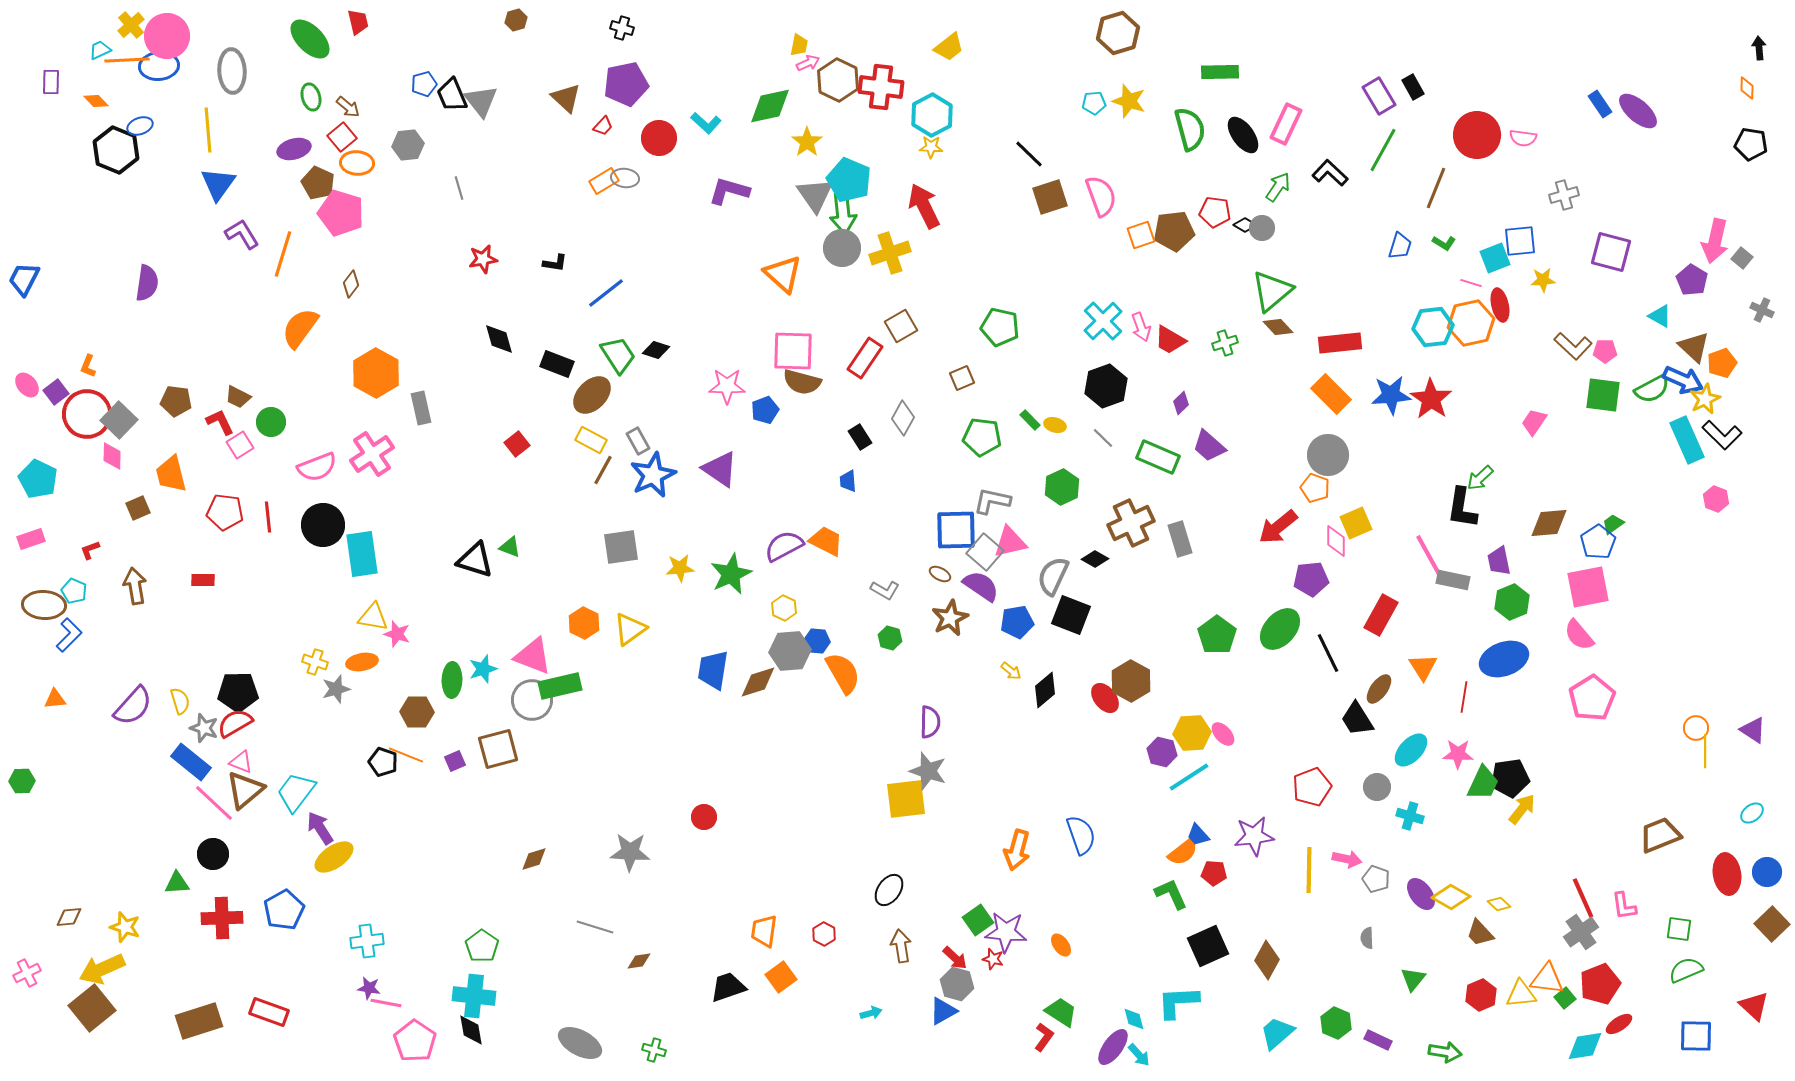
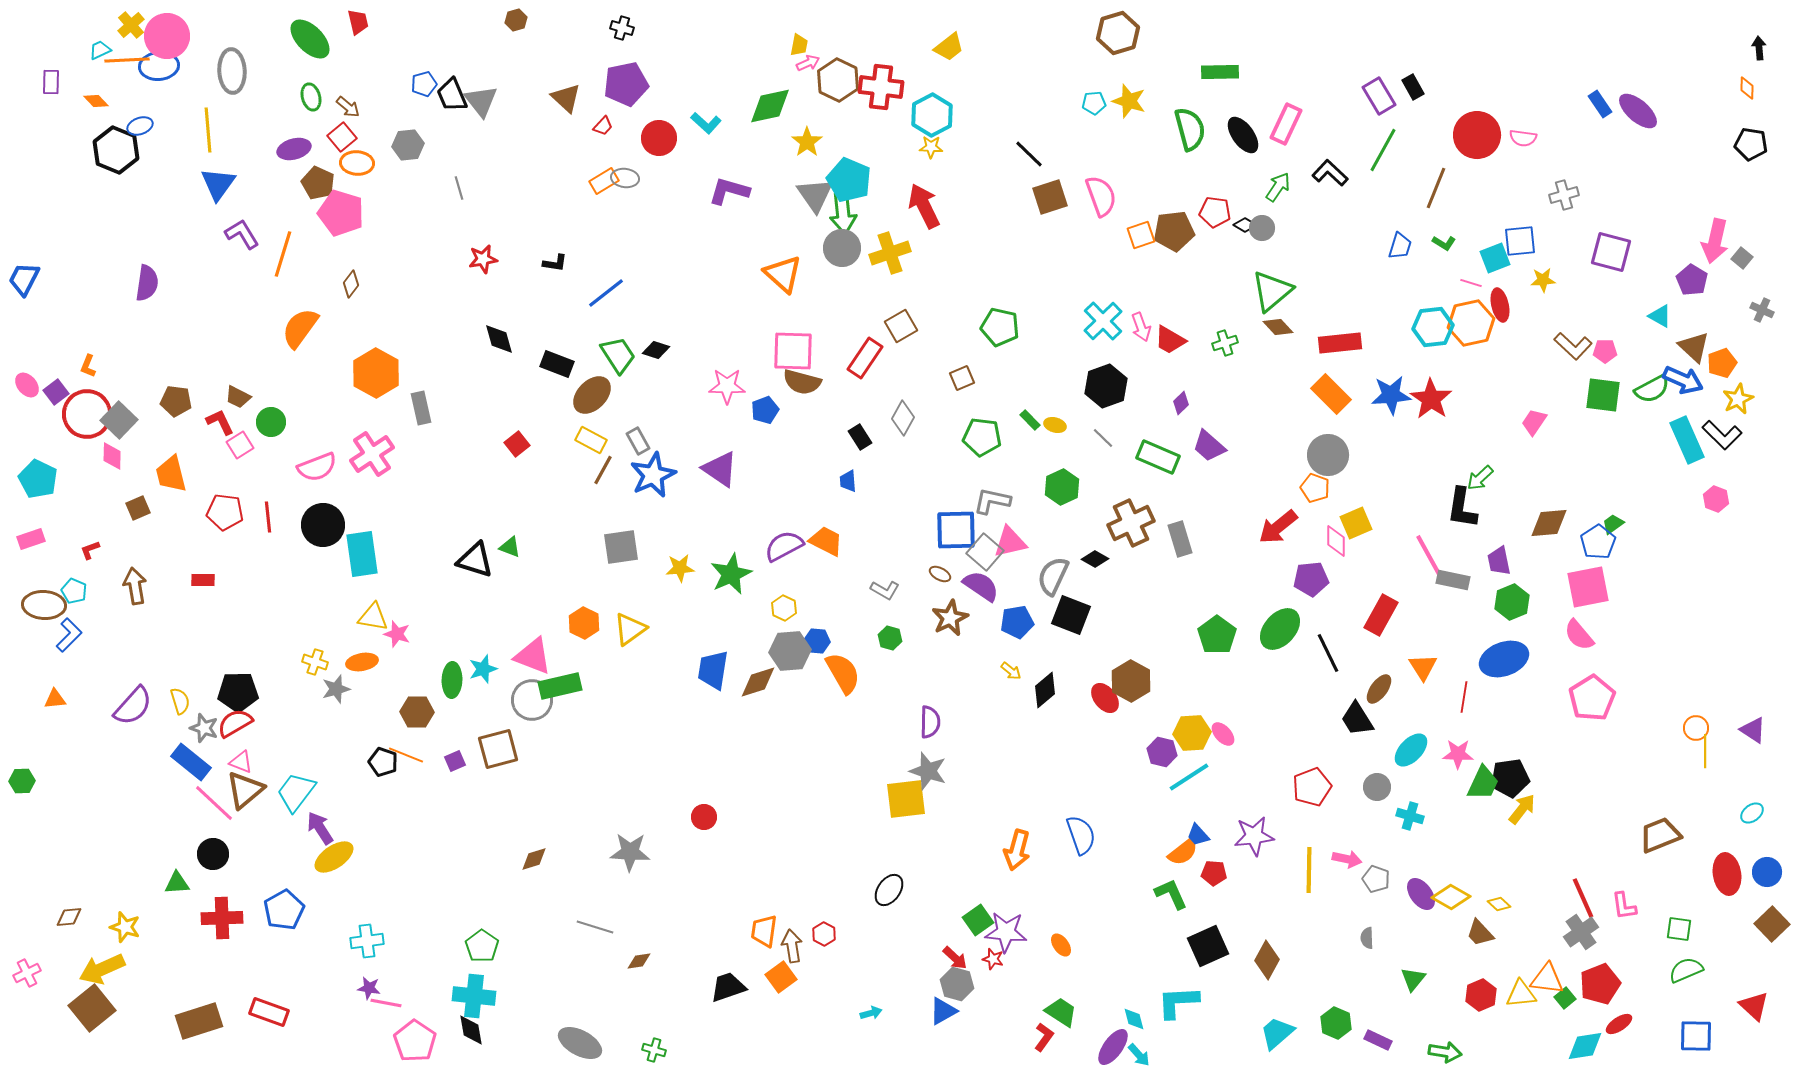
yellow star at (1705, 399): moved 33 px right
brown arrow at (901, 946): moved 109 px left
